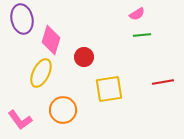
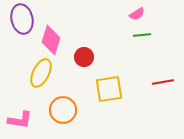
pink L-shape: rotated 45 degrees counterclockwise
